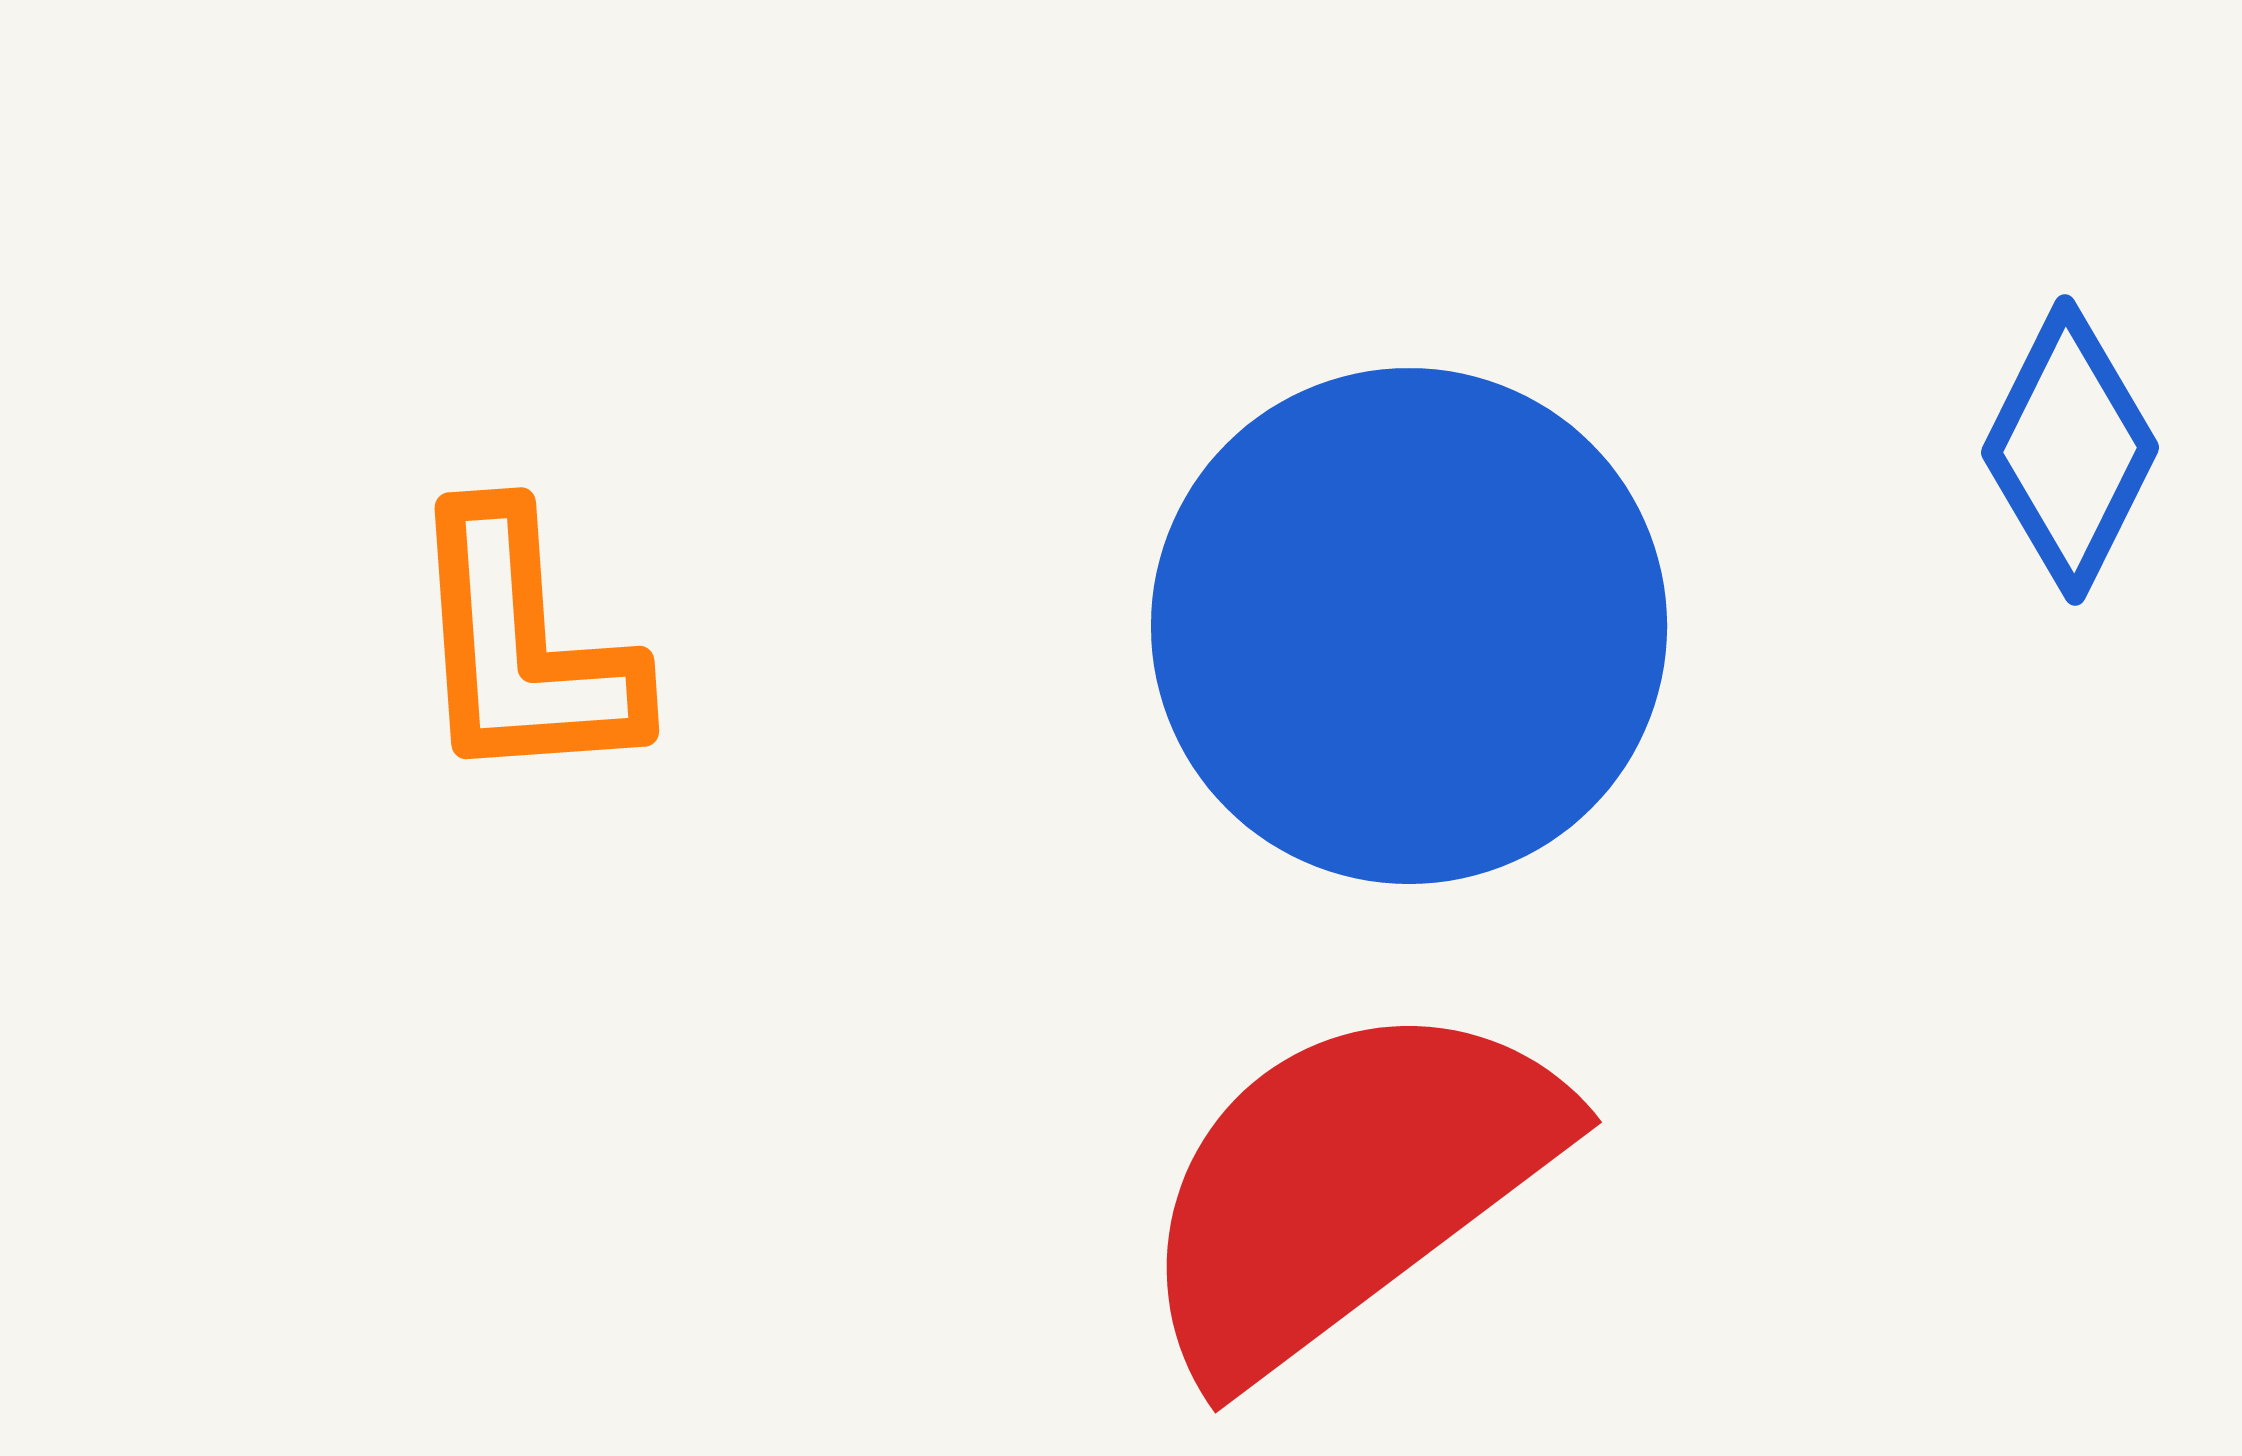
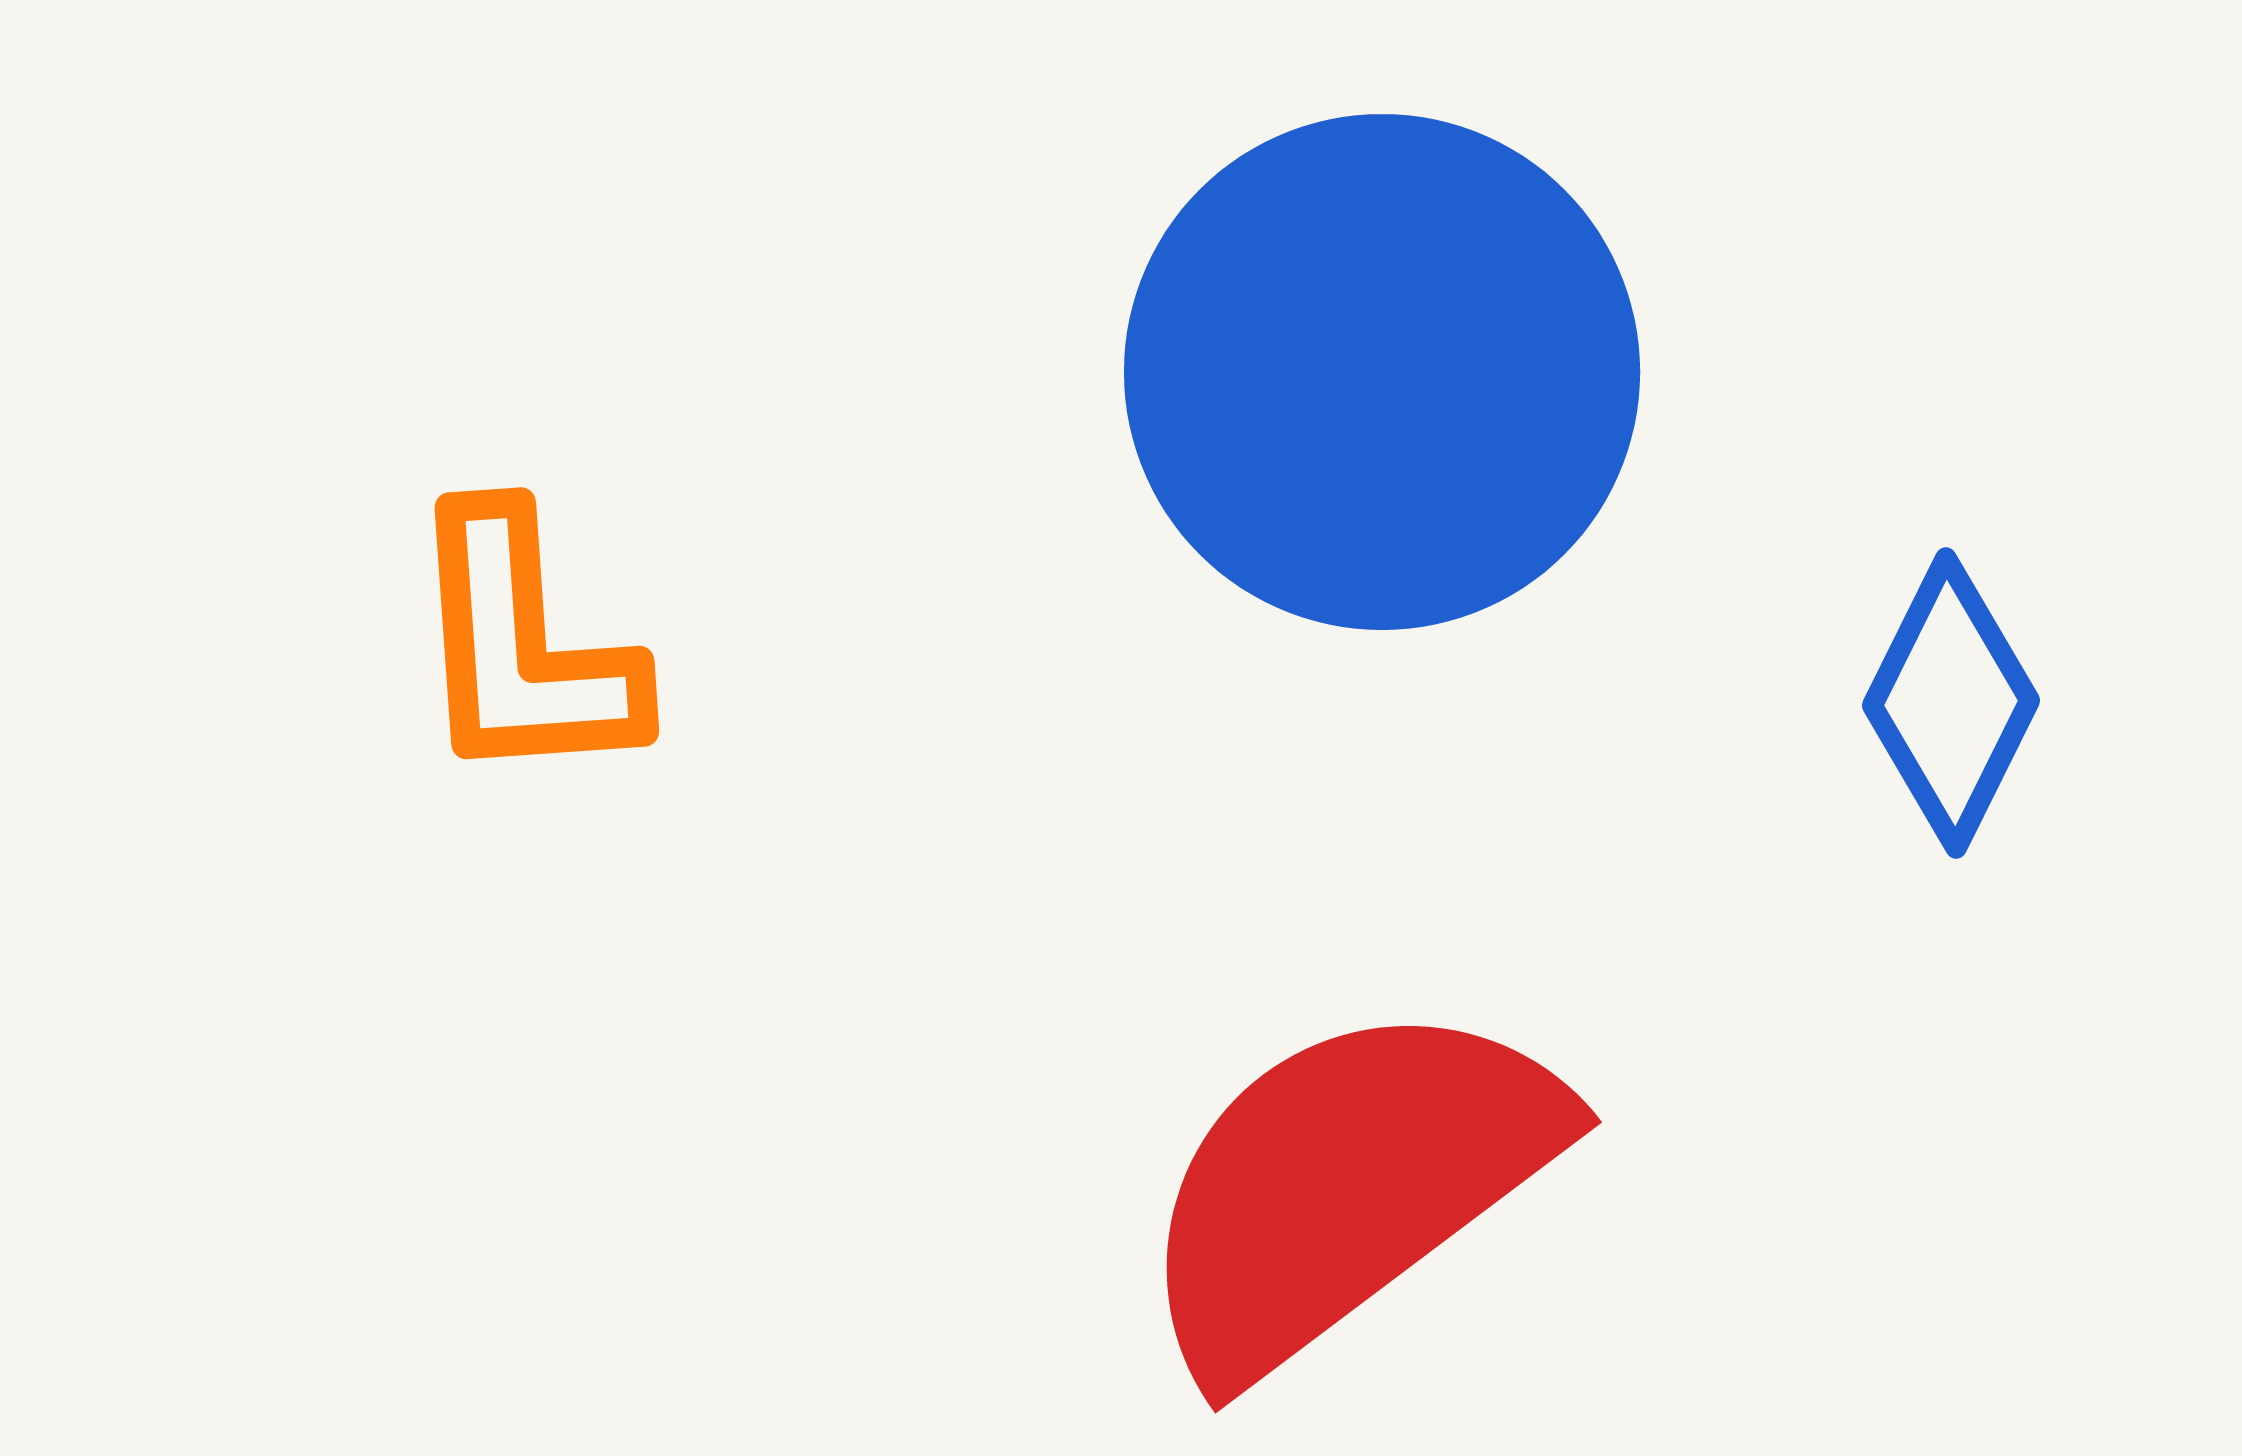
blue diamond: moved 119 px left, 253 px down
blue circle: moved 27 px left, 254 px up
